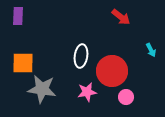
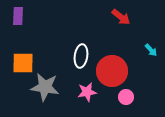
cyan arrow: rotated 16 degrees counterclockwise
gray star: moved 3 px right, 2 px up
